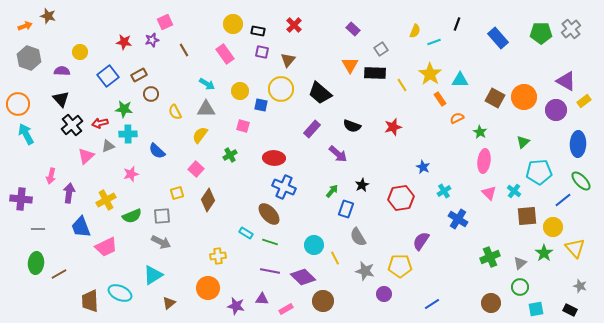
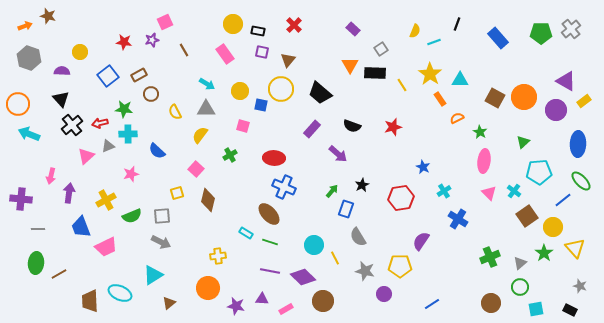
cyan arrow at (26, 134): moved 3 px right; rotated 40 degrees counterclockwise
brown diamond at (208, 200): rotated 20 degrees counterclockwise
brown square at (527, 216): rotated 30 degrees counterclockwise
